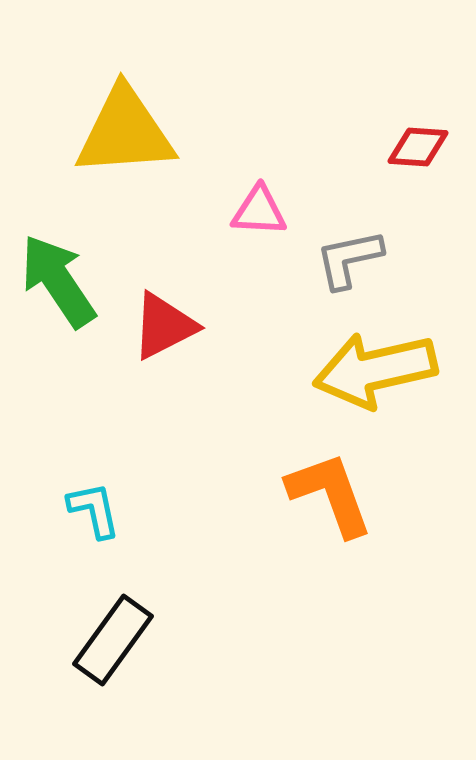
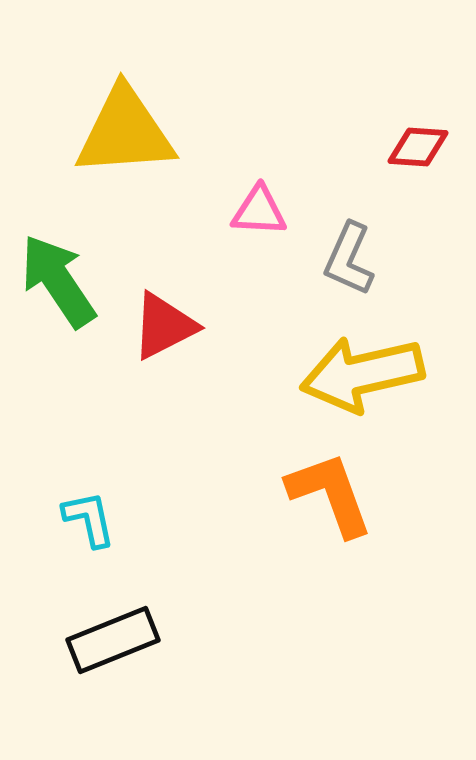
gray L-shape: rotated 54 degrees counterclockwise
yellow arrow: moved 13 px left, 4 px down
cyan L-shape: moved 5 px left, 9 px down
black rectangle: rotated 32 degrees clockwise
